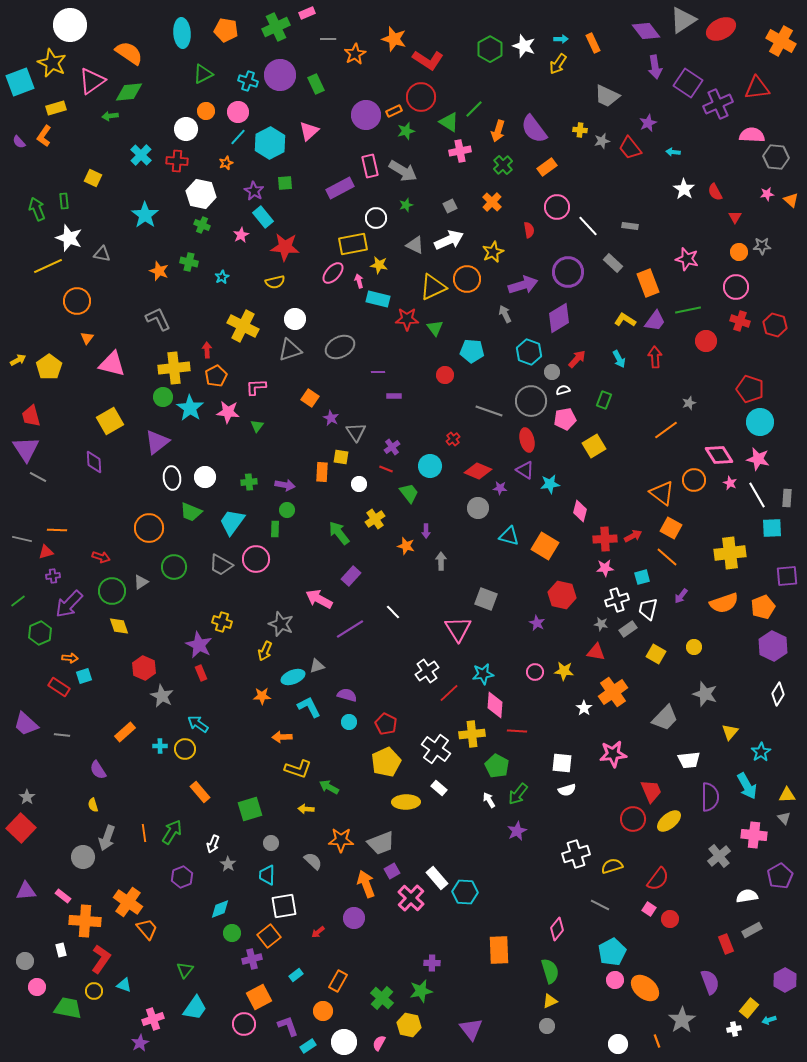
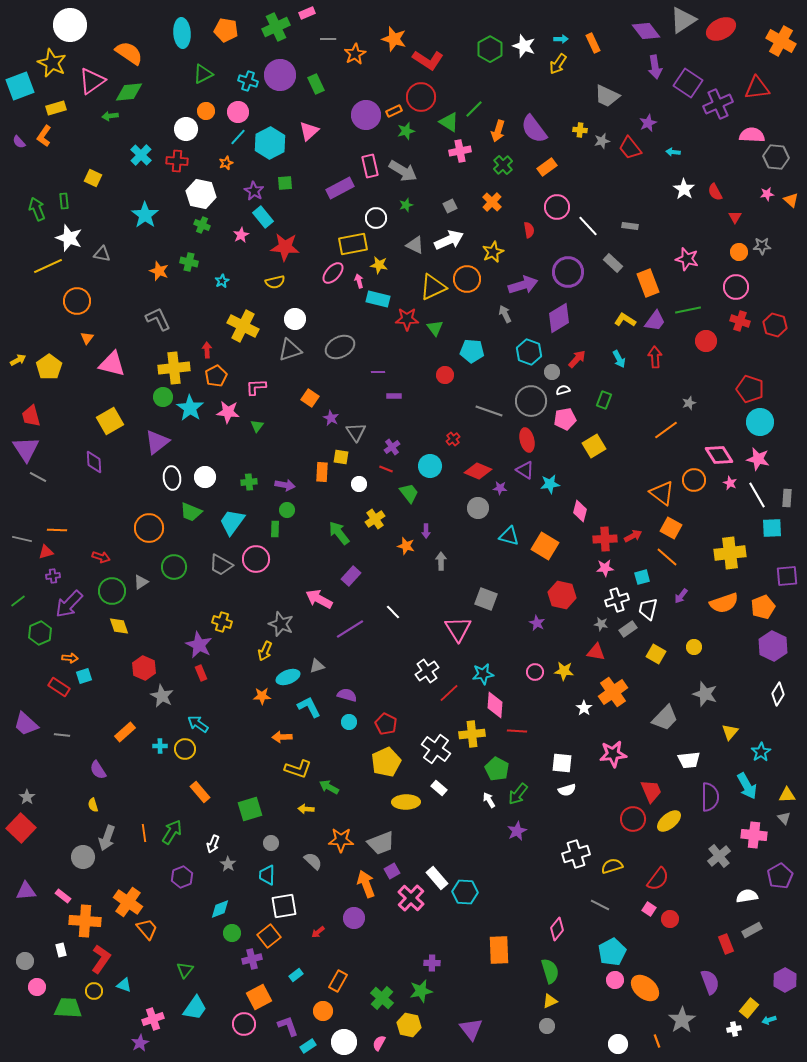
cyan square at (20, 82): moved 4 px down
cyan star at (222, 277): moved 4 px down
cyan ellipse at (293, 677): moved 5 px left
green pentagon at (497, 766): moved 3 px down
green trapezoid at (68, 1008): rotated 8 degrees counterclockwise
